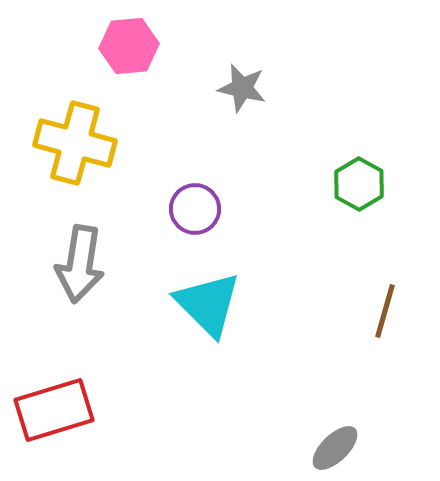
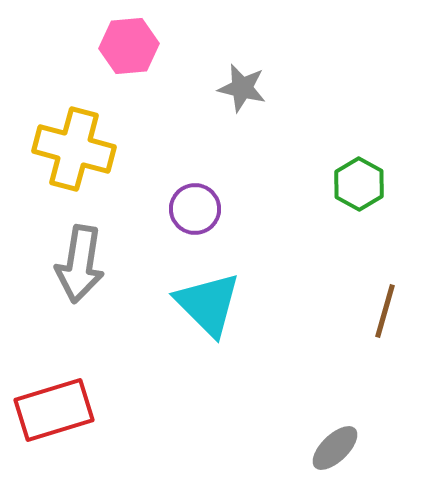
yellow cross: moved 1 px left, 6 px down
